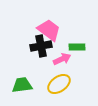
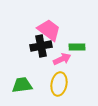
yellow ellipse: rotated 45 degrees counterclockwise
